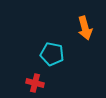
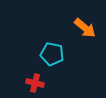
orange arrow: rotated 35 degrees counterclockwise
